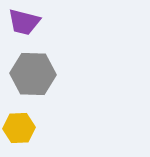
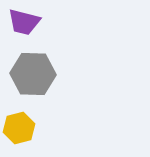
yellow hexagon: rotated 12 degrees counterclockwise
